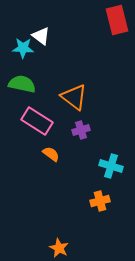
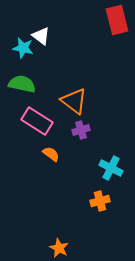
cyan star: rotated 10 degrees clockwise
orange triangle: moved 4 px down
cyan cross: moved 2 px down; rotated 10 degrees clockwise
